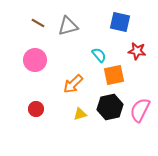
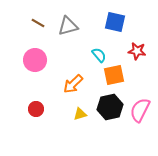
blue square: moved 5 px left
